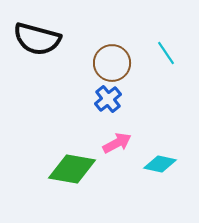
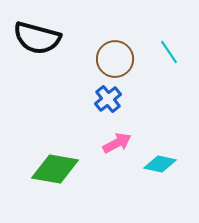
black semicircle: moved 1 px up
cyan line: moved 3 px right, 1 px up
brown circle: moved 3 px right, 4 px up
green diamond: moved 17 px left
